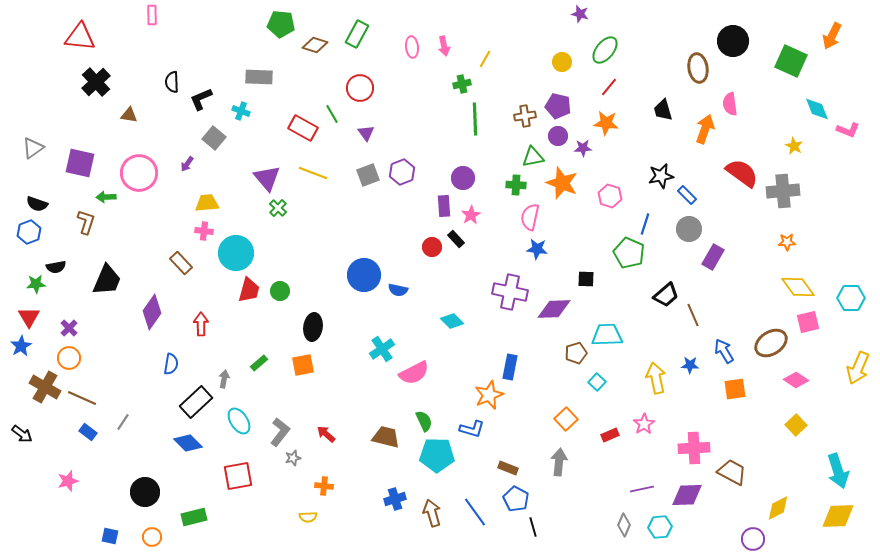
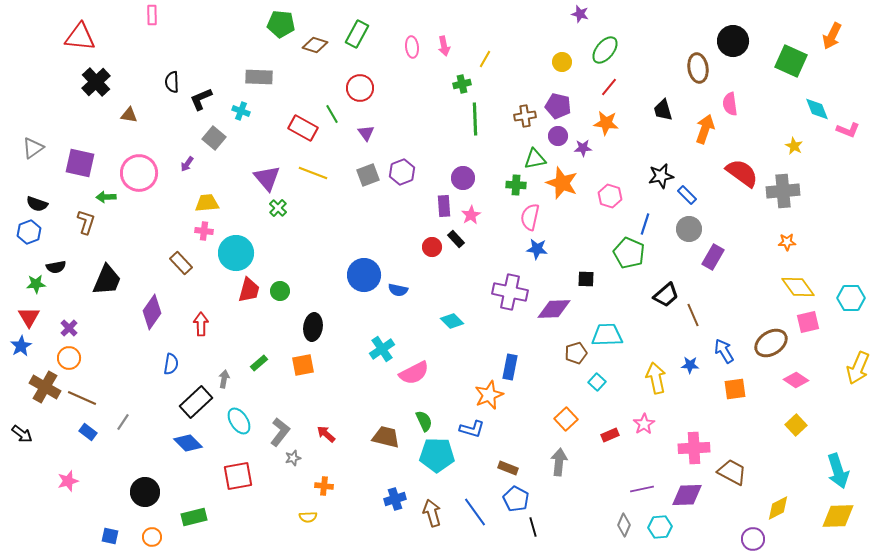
green triangle at (533, 157): moved 2 px right, 2 px down
